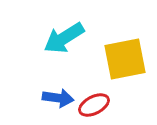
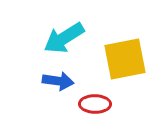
blue arrow: moved 17 px up
red ellipse: moved 1 px right, 1 px up; rotated 28 degrees clockwise
